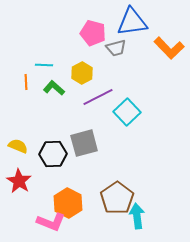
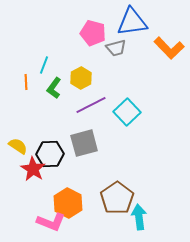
cyan line: rotated 72 degrees counterclockwise
yellow hexagon: moved 1 px left, 5 px down
green L-shape: rotated 95 degrees counterclockwise
purple line: moved 7 px left, 8 px down
yellow semicircle: rotated 12 degrees clockwise
black hexagon: moved 3 px left
red star: moved 14 px right, 12 px up
cyan arrow: moved 2 px right, 1 px down
